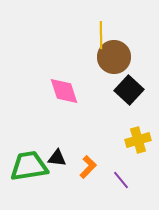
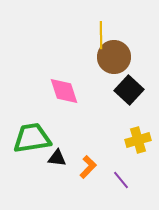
green trapezoid: moved 3 px right, 28 px up
